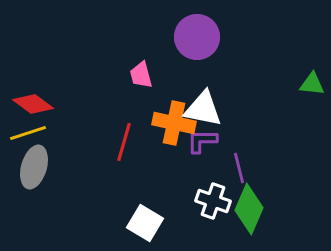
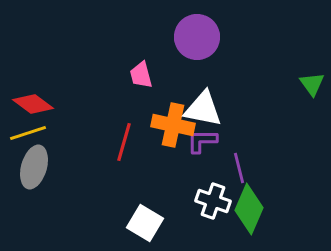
green triangle: rotated 48 degrees clockwise
orange cross: moved 1 px left, 2 px down
